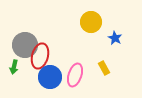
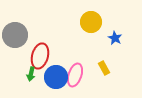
gray circle: moved 10 px left, 10 px up
green arrow: moved 17 px right, 7 px down
blue circle: moved 6 px right
